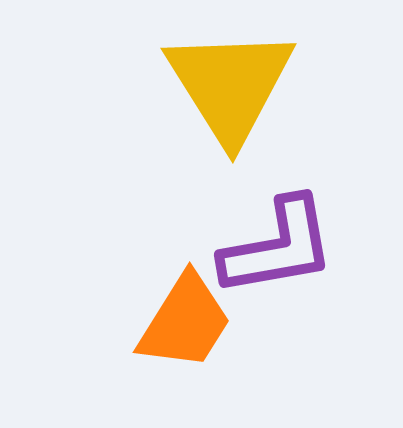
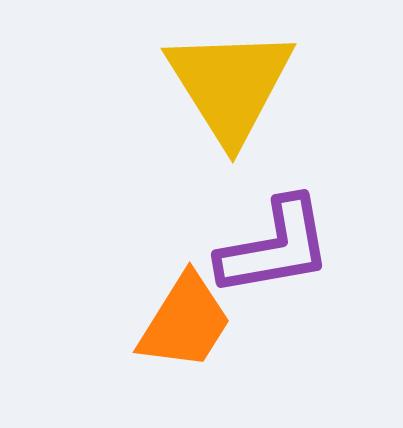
purple L-shape: moved 3 px left
